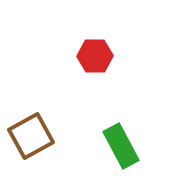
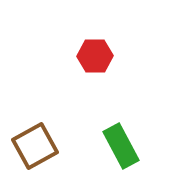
brown square: moved 4 px right, 10 px down
